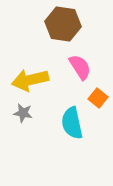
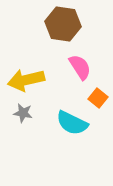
yellow arrow: moved 4 px left
cyan semicircle: rotated 52 degrees counterclockwise
